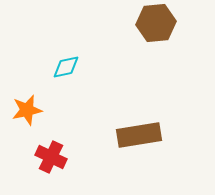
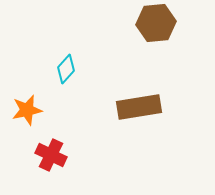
cyan diamond: moved 2 px down; rotated 36 degrees counterclockwise
brown rectangle: moved 28 px up
red cross: moved 2 px up
